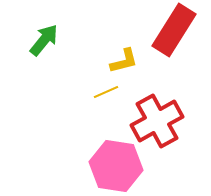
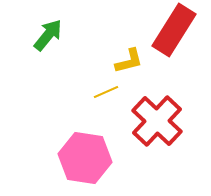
green arrow: moved 4 px right, 5 px up
yellow L-shape: moved 5 px right
red cross: rotated 18 degrees counterclockwise
pink hexagon: moved 31 px left, 8 px up
